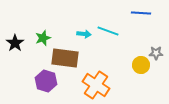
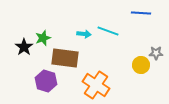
black star: moved 9 px right, 4 px down
